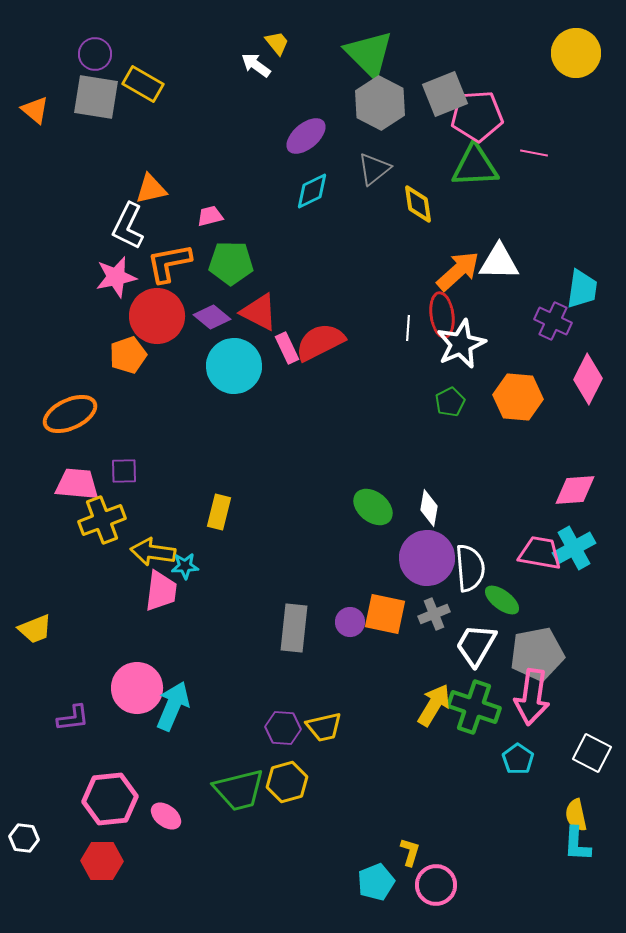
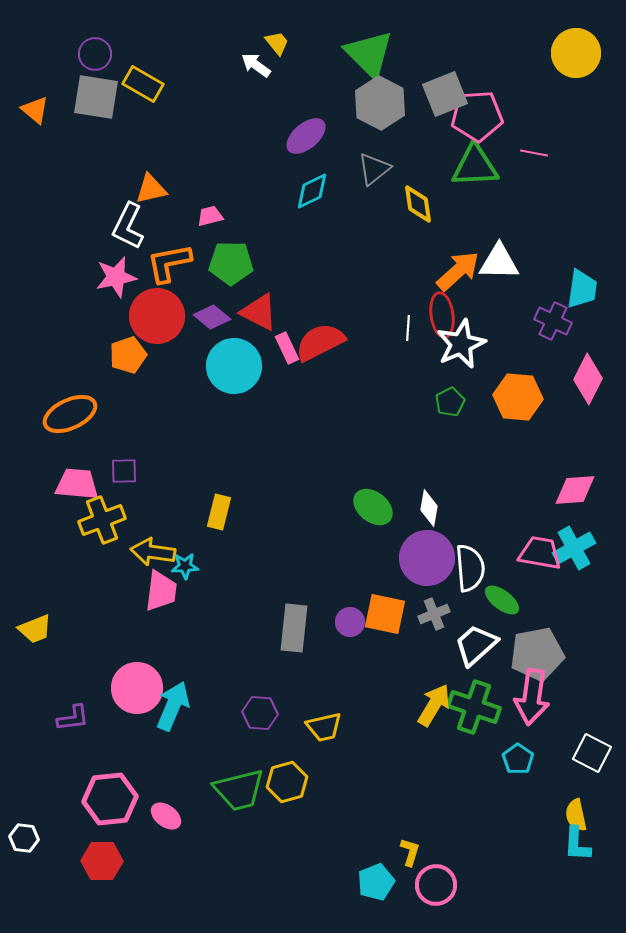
white trapezoid at (476, 645): rotated 18 degrees clockwise
purple hexagon at (283, 728): moved 23 px left, 15 px up
